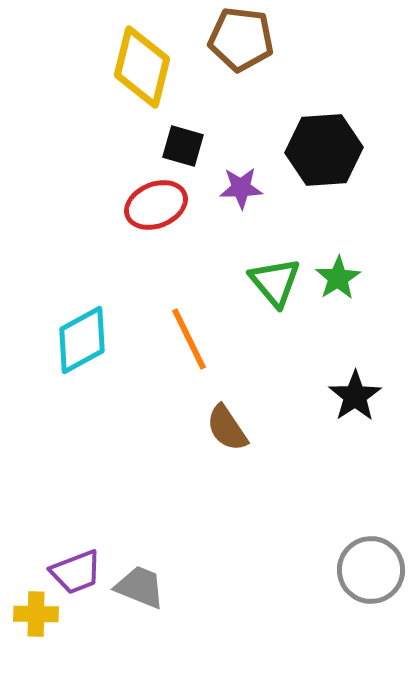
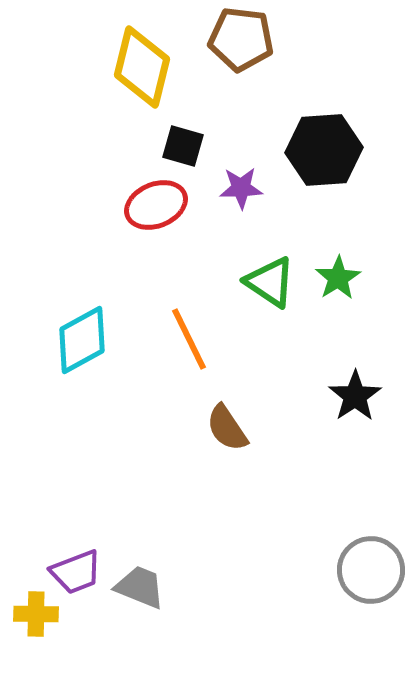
green triangle: moved 5 px left; rotated 16 degrees counterclockwise
